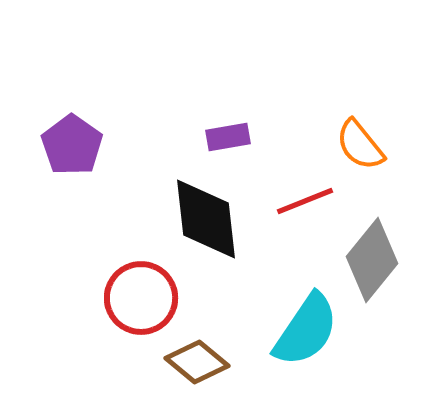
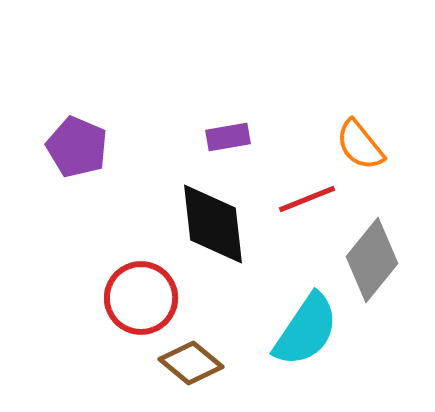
purple pentagon: moved 5 px right, 2 px down; rotated 12 degrees counterclockwise
red line: moved 2 px right, 2 px up
black diamond: moved 7 px right, 5 px down
brown diamond: moved 6 px left, 1 px down
